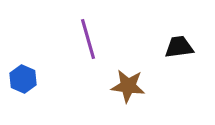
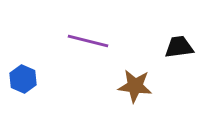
purple line: moved 2 px down; rotated 60 degrees counterclockwise
brown star: moved 7 px right
